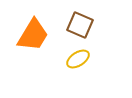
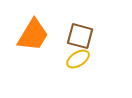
brown square: moved 11 px down; rotated 8 degrees counterclockwise
